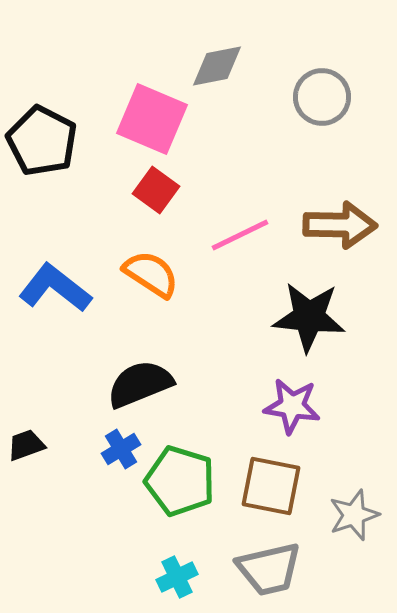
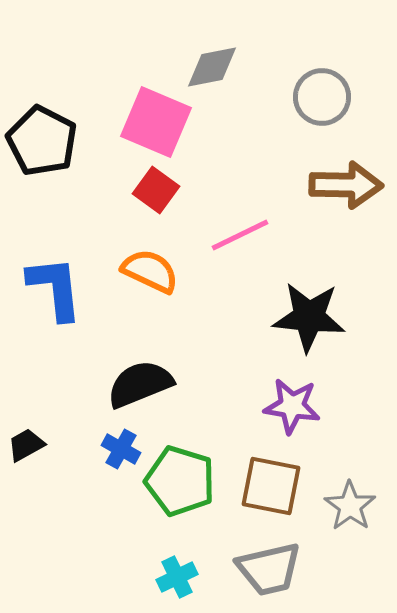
gray diamond: moved 5 px left, 1 px down
pink square: moved 4 px right, 3 px down
brown arrow: moved 6 px right, 40 px up
orange semicircle: moved 1 px left, 3 px up; rotated 8 degrees counterclockwise
blue L-shape: rotated 46 degrees clockwise
black trapezoid: rotated 9 degrees counterclockwise
blue cross: rotated 30 degrees counterclockwise
gray star: moved 4 px left, 9 px up; rotated 18 degrees counterclockwise
